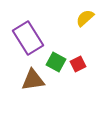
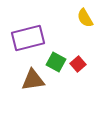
yellow semicircle: rotated 78 degrees counterclockwise
purple rectangle: rotated 72 degrees counterclockwise
red square: rotated 14 degrees counterclockwise
